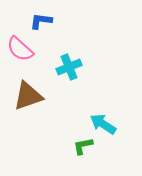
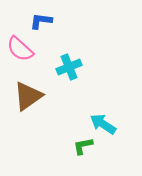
brown triangle: rotated 16 degrees counterclockwise
